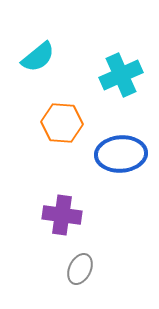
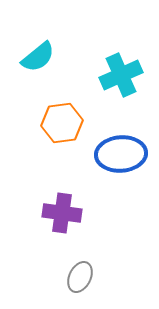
orange hexagon: rotated 12 degrees counterclockwise
purple cross: moved 2 px up
gray ellipse: moved 8 px down
